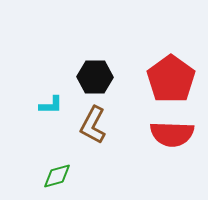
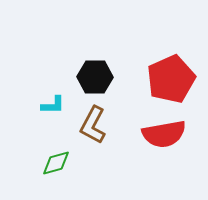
red pentagon: rotated 12 degrees clockwise
cyan L-shape: moved 2 px right
red semicircle: moved 8 px left; rotated 12 degrees counterclockwise
green diamond: moved 1 px left, 13 px up
